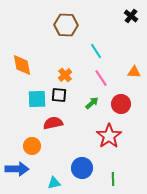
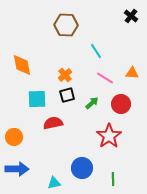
orange triangle: moved 2 px left, 1 px down
pink line: moved 4 px right; rotated 24 degrees counterclockwise
black square: moved 8 px right; rotated 21 degrees counterclockwise
orange circle: moved 18 px left, 9 px up
